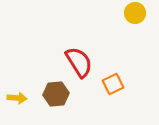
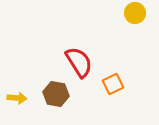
brown hexagon: rotated 15 degrees clockwise
